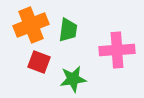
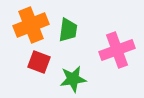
pink cross: rotated 16 degrees counterclockwise
